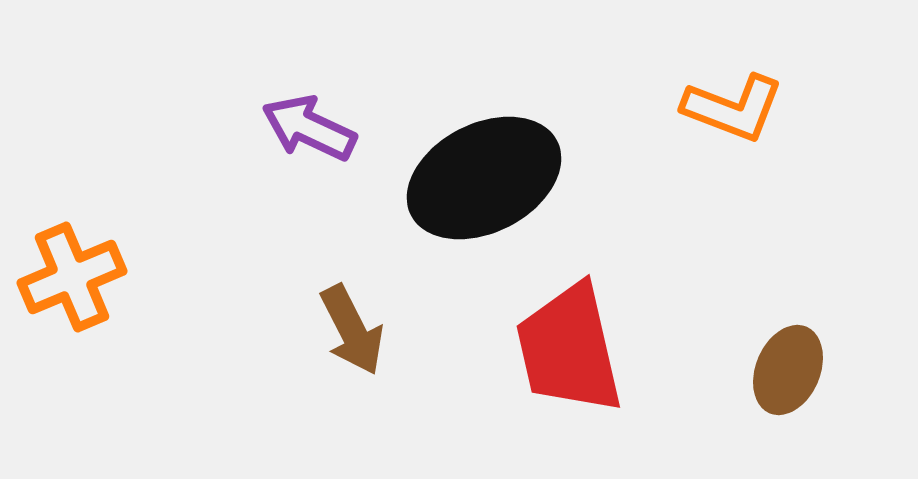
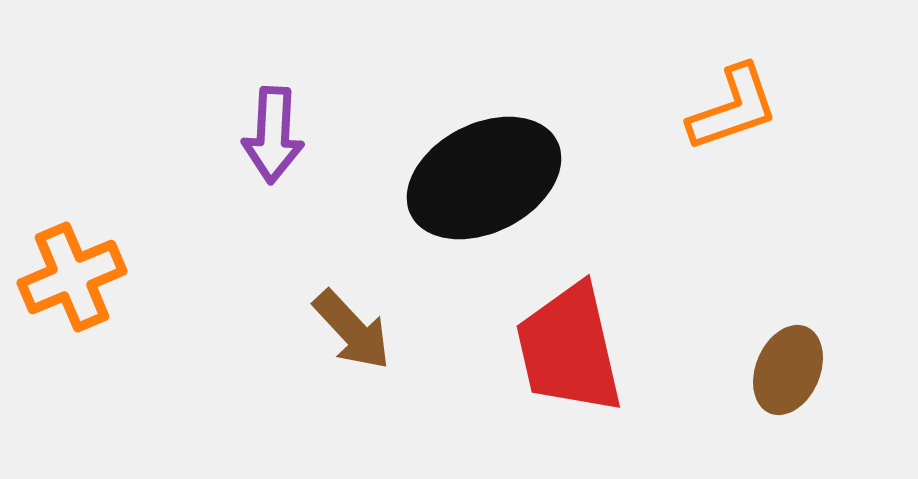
orange L-shape: rotated 40 degrees counterclockwise
purple arrow: moved 36 px left, 7 px down; rotated 112 degrees counterclockwise
brown arrow: rotated 16 degrees counterclockwise
